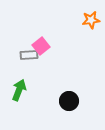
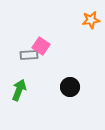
pink square: rotated 18 degrees counterclockwise
black circle: moved 1 px right, 14 px up
